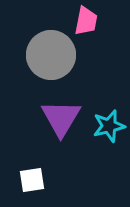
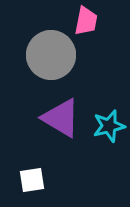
purple triangle: rotated 30 degrees counterclockwise
